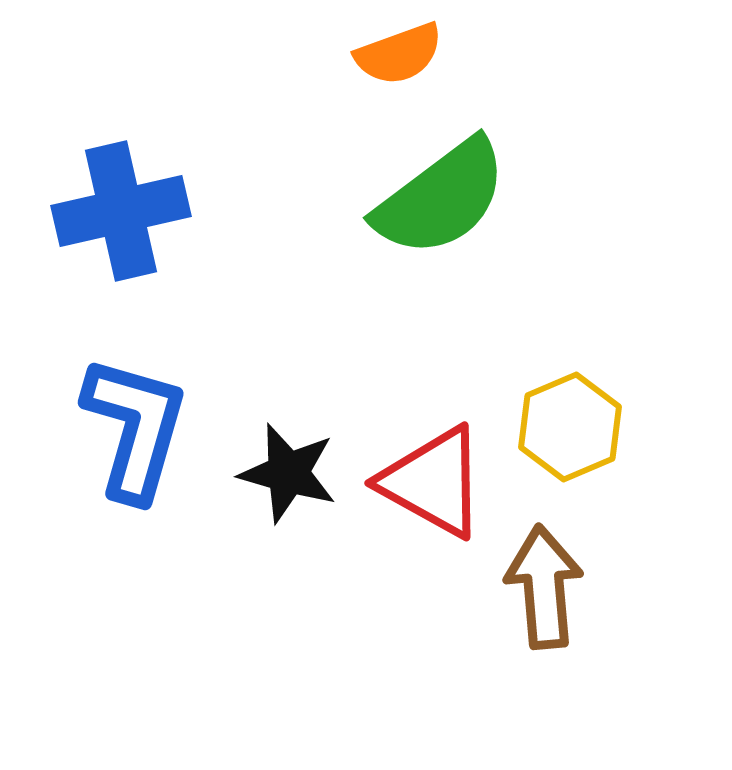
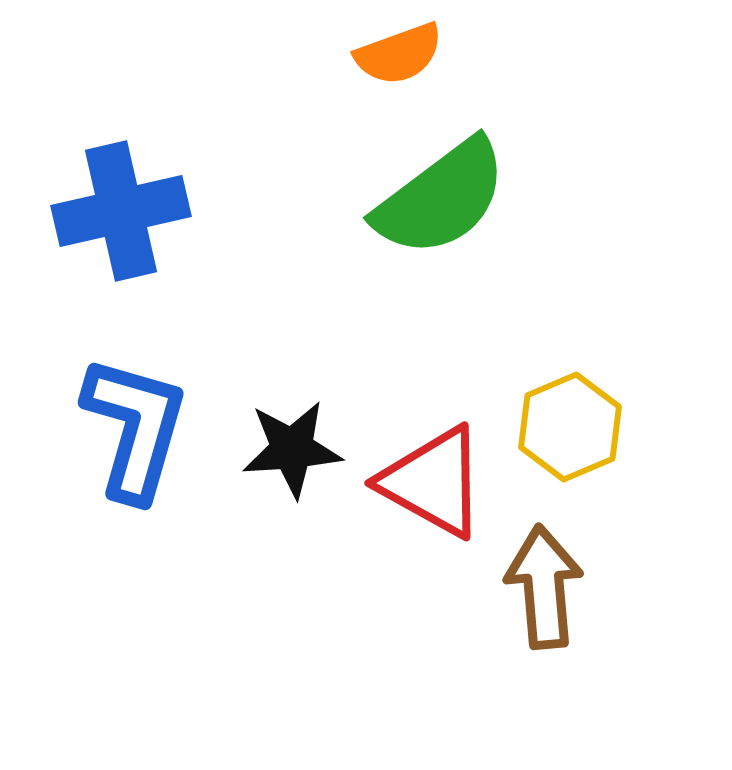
black star: moved 4 px right, 24 px up; rotated 20 degrees counterclockwise
